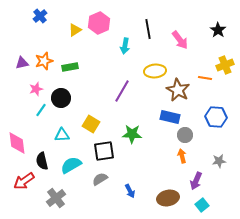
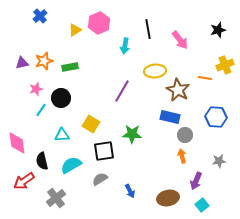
black star: rotated 21 degrees clockwise
